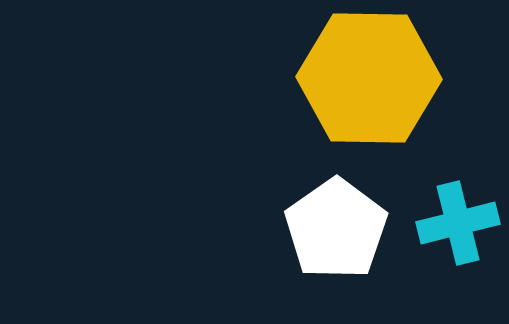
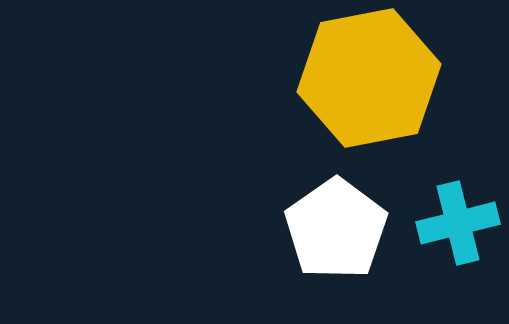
yellow hexagon: rotated 12 degrees counterclockwise
